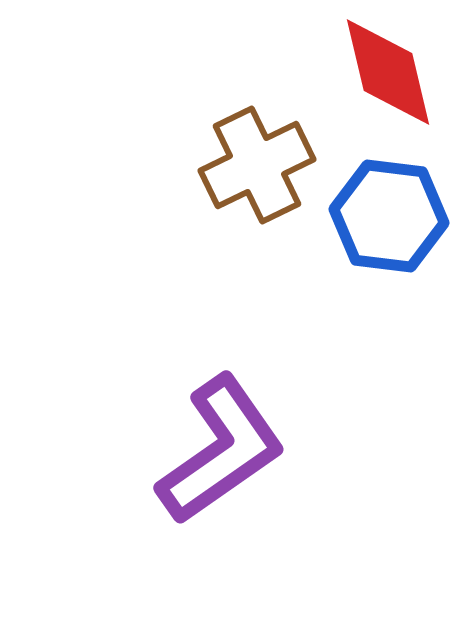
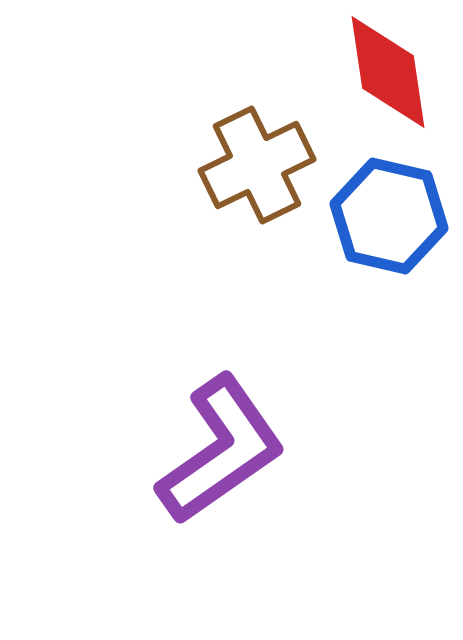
red diamond: rotated 5 degrees clockwise
blue hexagon: rotated 6 degrees clockwise
